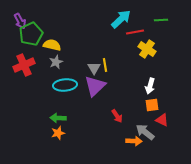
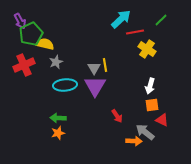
green line: rotated 40 degrees counterclockwise
yellow semicircle: moved 7 px left, 1 px up
purple triangle: rotated 15 degrees counterclockwise
